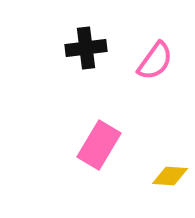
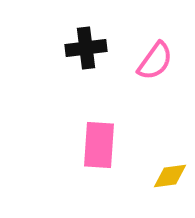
pink rectangle: rotated 27 degrees counterclockwise
yellow diamond: rotated 12 degrees counterclockwise
